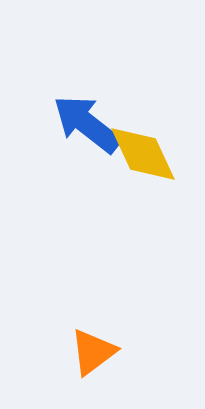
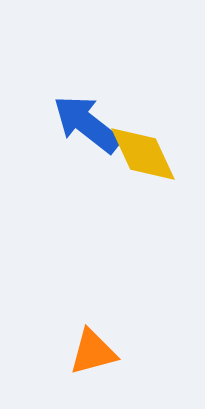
orange triangle: rotated 22 degrees clockwise
